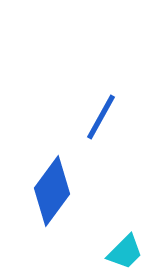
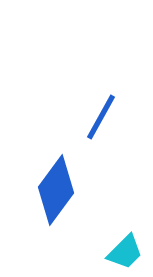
blue diamond: moved 4 px right, 1 px up
